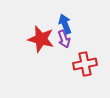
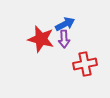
blue arrow: rotated 84 degrees clockwise
purple arrow: rotated 18 degrees clockwise
